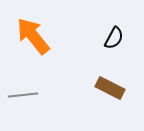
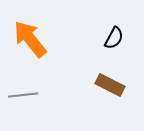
orange arrow: moved 3 px left, 3 px down
brown rectangle: moved 3 px up
